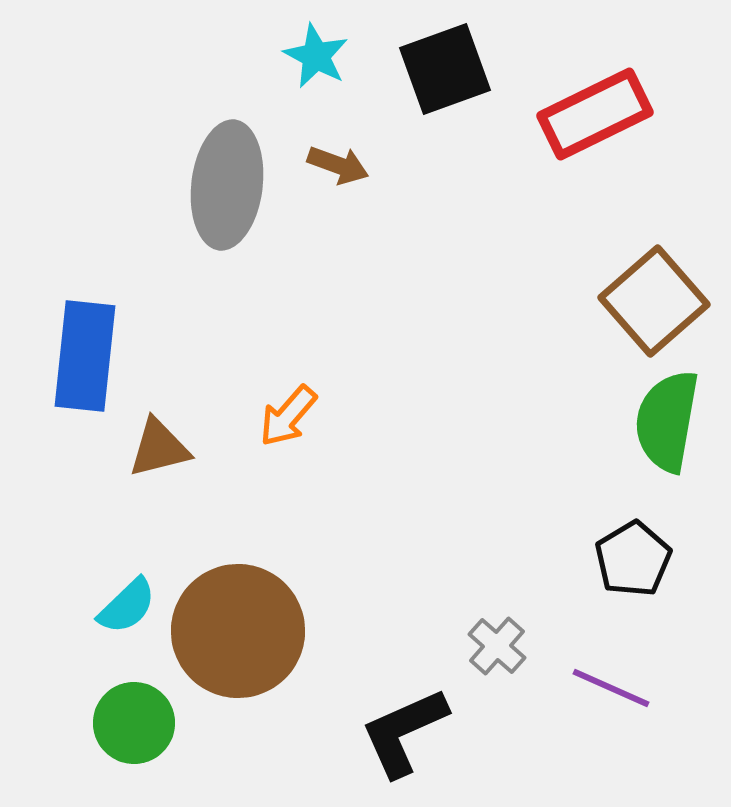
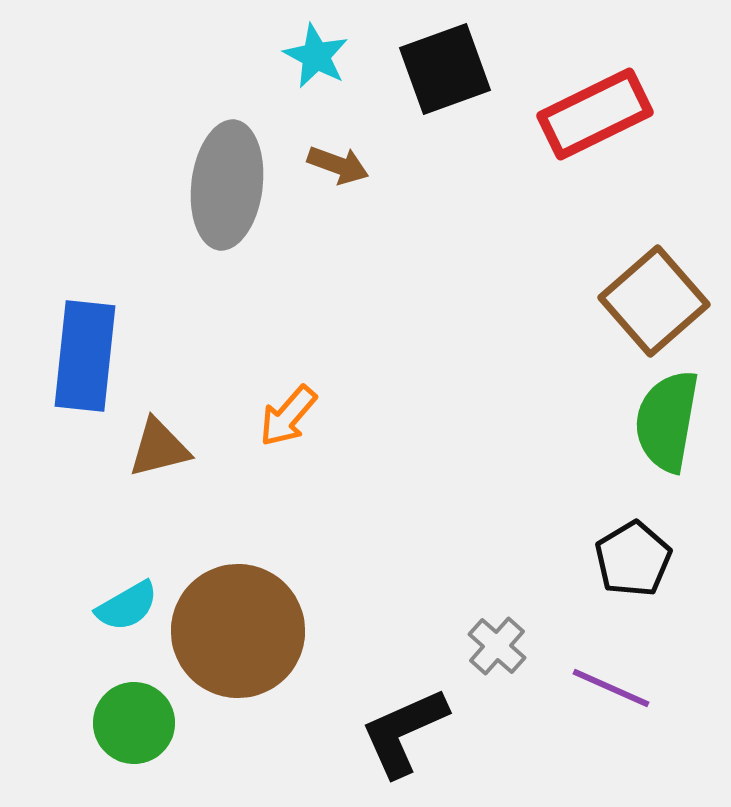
cyan semicircle: rotated 14 degrees clockwise
